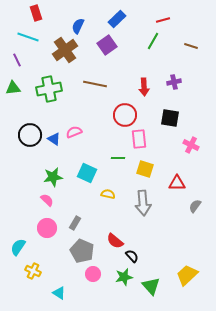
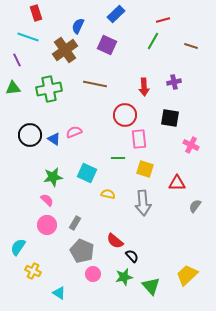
blue rectangle at (117, 19): moved 1 px left, 5 px up
purple square at (107, 45): rotated 30 degrees counterclockwise
pink circle at (47, 228): moved 3 px up
